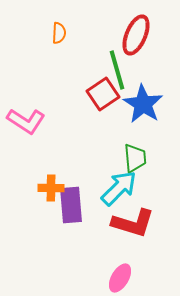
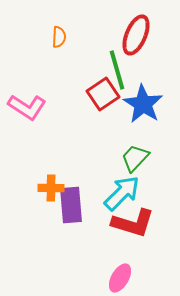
orange semicircle: moved 4 px down
pink L-shape: moved 1 px right, 14 px up
green trapezoid: rotated 132 degrees counterclockwise
cyan arrow: moved 3 px right, 5 px down
